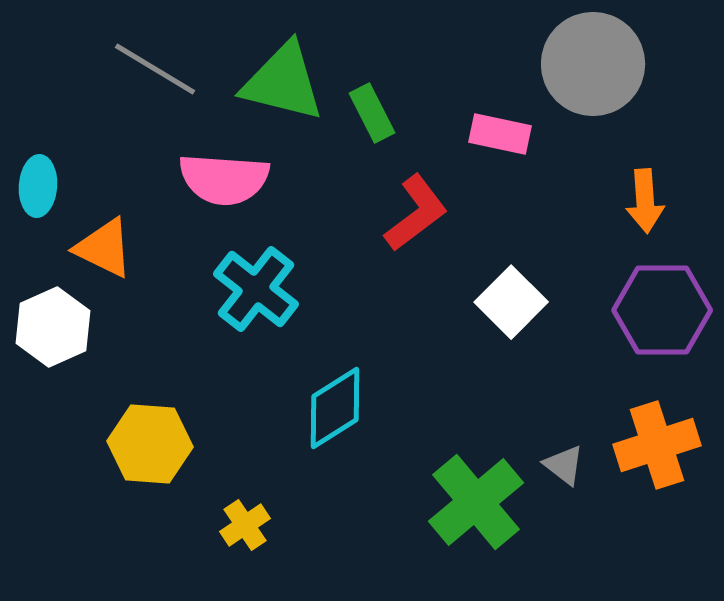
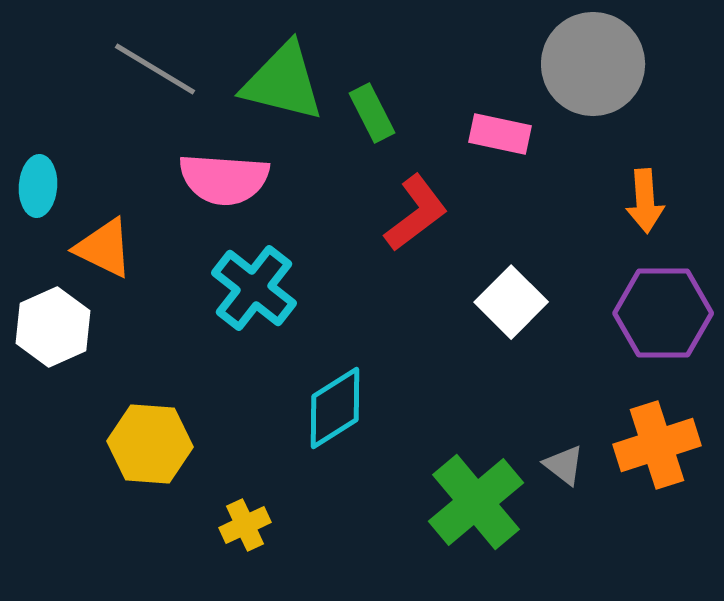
cyan cross: moved 2 px left, 1 px up
purple hexagon: moved 1 px right, 3 px down
yellow cross: rotated 9 degrees clockwise
